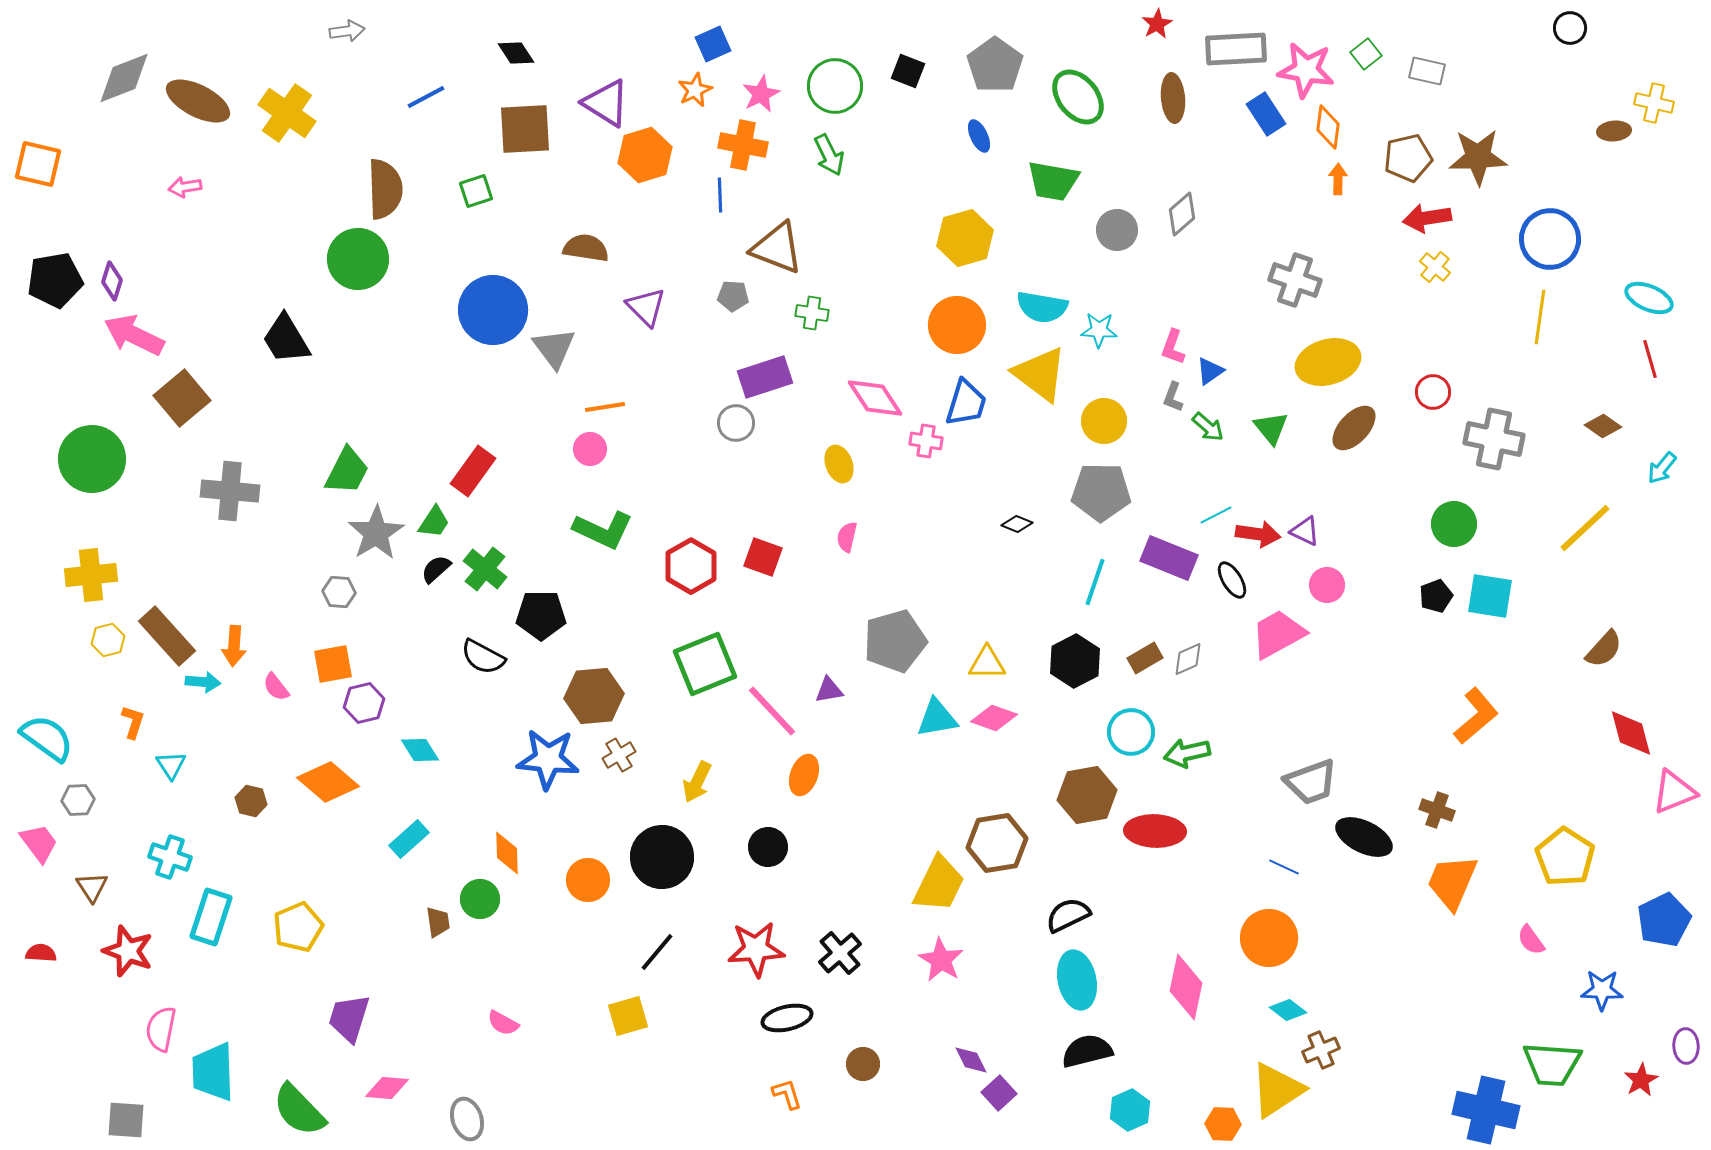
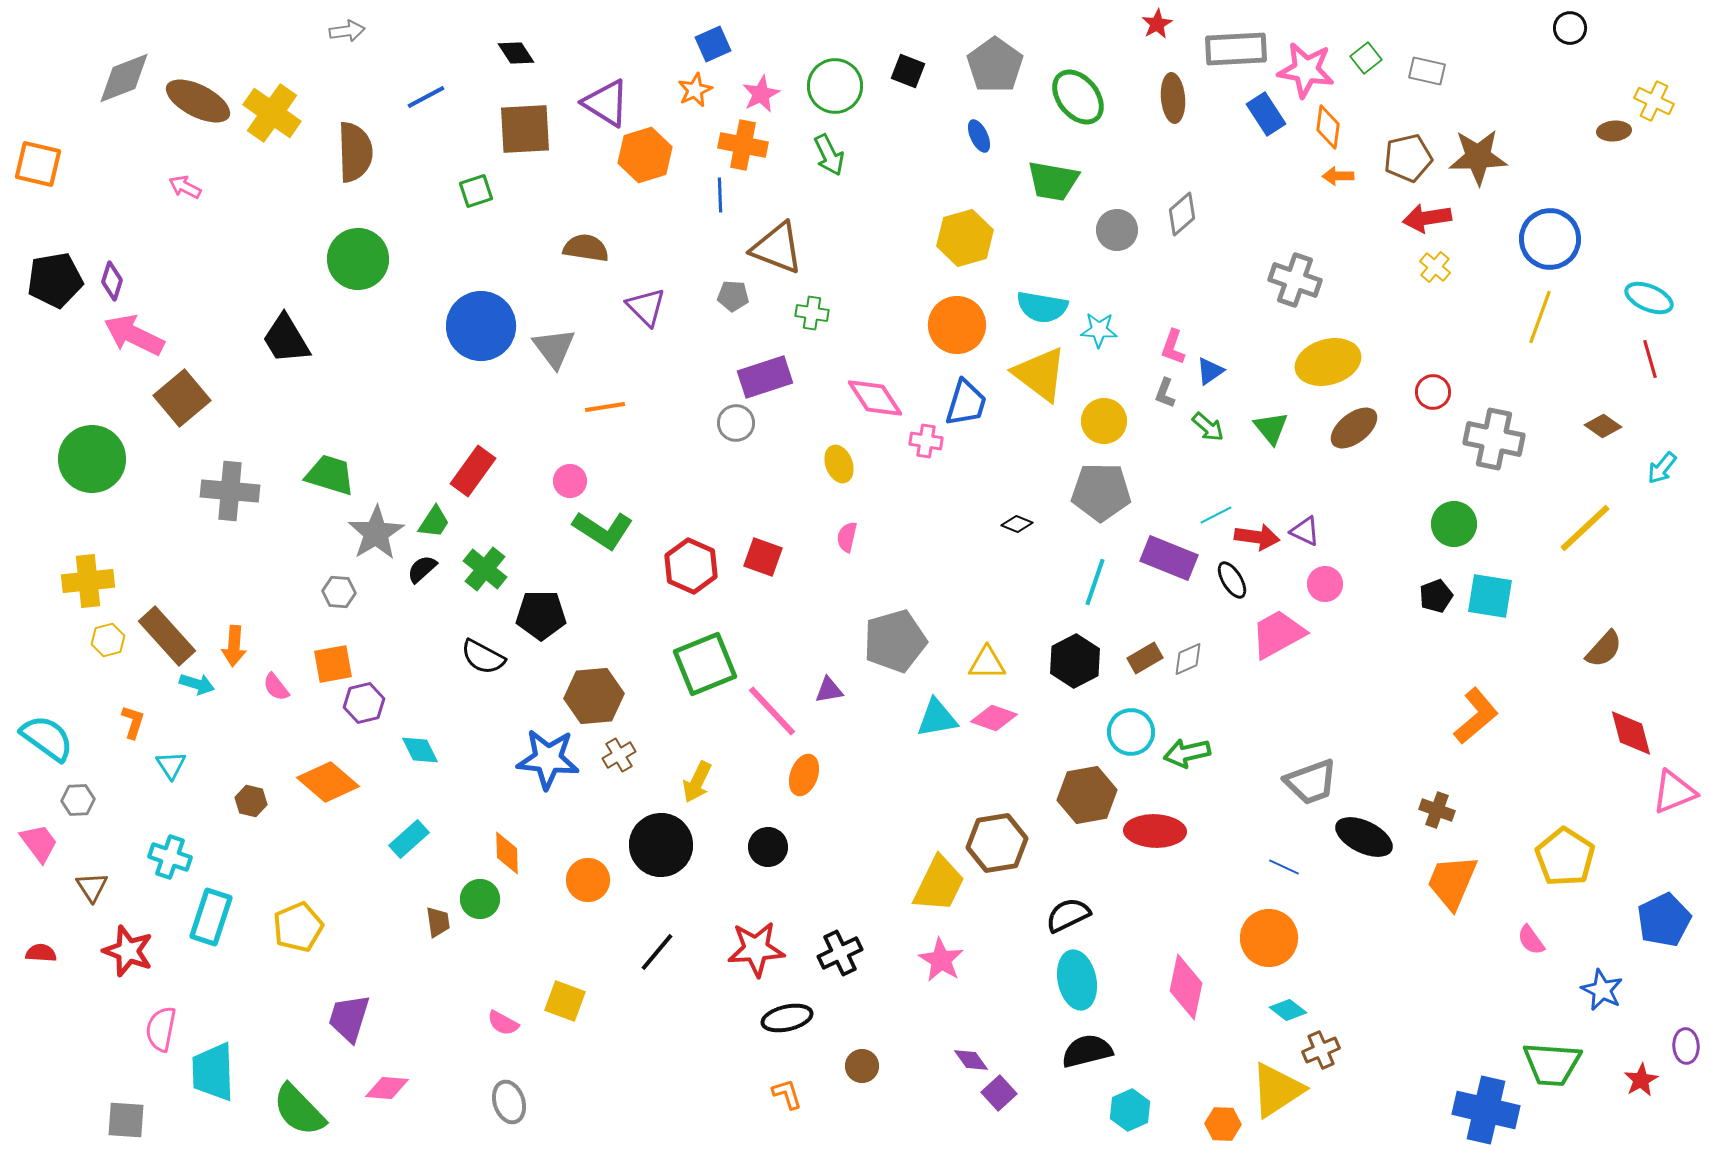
green square at (1366, 54): moved 4 px down
yellow cross at (1654, 103): moved 2 px up; rotated 12 degrees clockwise
yellow cross at (287, 113): moved 15 px left
orange arrow at (1338, 179): moved 3 px up; rotated 92 degrees counterclockwise
pink arrow at (185, 187): rotated 36 degrees clockwise
brown semicircle at (385, 189): moved 30 px left, 37 px up
blue circle at (493, 310): moved 12 px left, 16 px down
yellow line at (1540, 317): rotated 12 degrees clockwise
gray L-shape at (1173, 397): moved 8 px left, 4 px up
brown ellipse at (1354, 428): rotated 9 degrees clockwise
pink circle at (590, 449): moved 20 px left, 32 px down
green trapezoid at (347, 471): moved 17 px left, 4 px down; rotated 100 degrees counterclockwise
green L-shape at (603, 530): rotated 8 degrees clockwise
red arrow at (1258, 534): moved 1 px left, 3 px down
red hexagon at (691, 566): rotated 6 degrees counterclockwise
black semicircle at (436, 569): moved 14 px left
yellow cross at (91, 575): moved 3 px left, 6 px down
pink circle at (1327, 585): moved 2 px left, 1 px up
cyan arrow at (203, 682): moved 6 px left, 2 px down; rotated 12 degrees clockwise
cyan diamond at (420, 750): rotated 6 degrees clockwise
black circle at (662, 857): moved 1 px left, 12 px up
black cross at (840, 953): rotated 15 degrees clockwise
blue star at (1602, 990): rotated 24 degrees clockwise
yellow square at (628, 1016): moved 63 px left, 15 px up; rotated 36 degrees clockwise
purple diamond at (971, 1060): rotated 9 degrees counterclockwise
brown circle at (863, 1064): moved 1 px left, 2 px down
gray ellipse at (467, 1119): moved 42 px right, 17 px up
